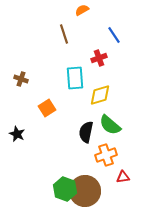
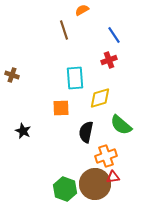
brown line: moved 4 px up
red cross: moved 10 px right, 2 px down
brown cross: moved 9 px left, 4 px up
yellow diamond: moved 3 px down
orange square: moved 14 px right; rotated 30 degrees clockwise
green semicircle: moved 11 px right
black star: moved 6 px right, 3 px up
orange cross: moved 1 px down
red triangle: moved 10 px left
brown circle: moved 10 px right, 7 px up
